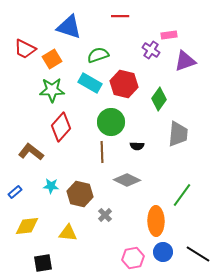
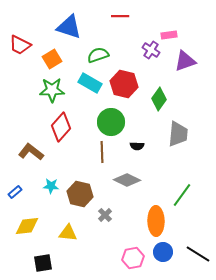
red trapezoid: moved 5 px left, 4 px up
